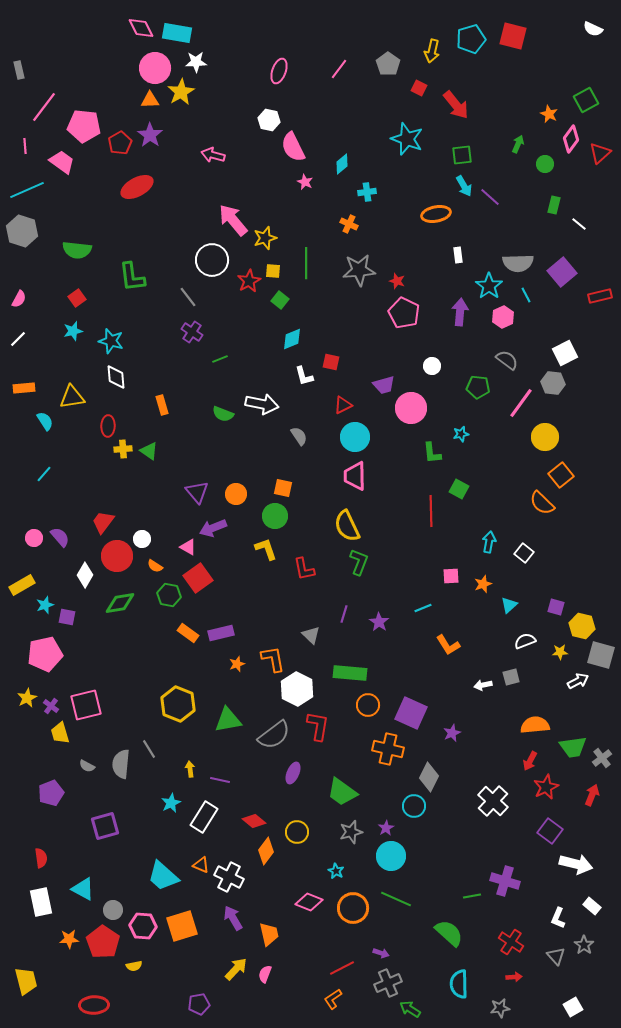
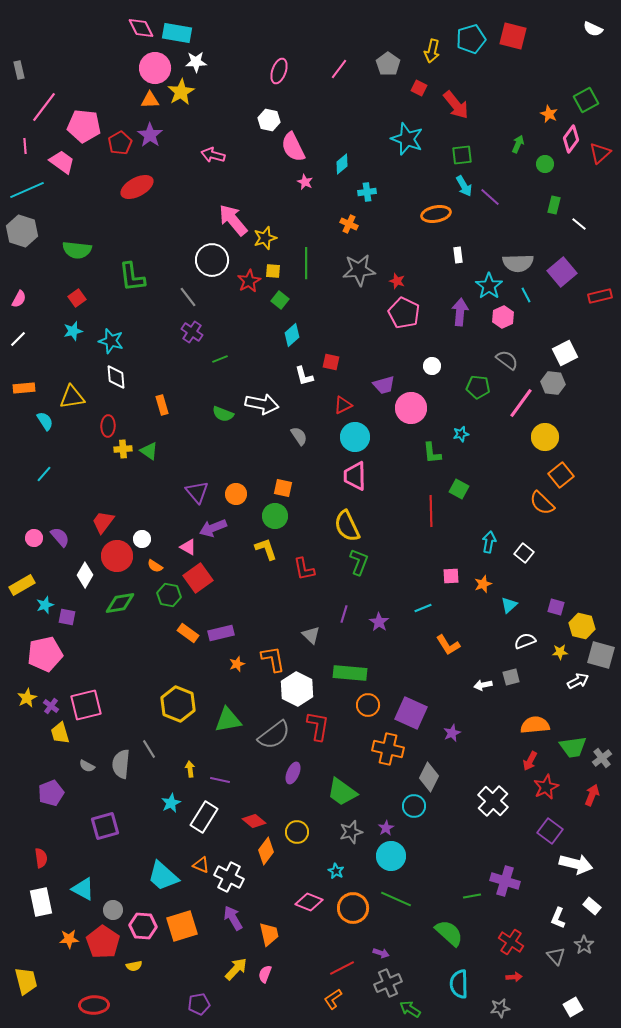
cyan diamond at (292, 339): moved 4 px up; rotated 20 degrees counterclockwise
